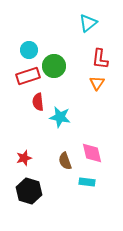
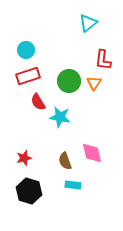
cyan circle: moved 3 px left
red L-shape: moved 3 px right, 1 px down
green circle: moved 15 px right, 15 px down
orange triangle: moved 3 px left
red semicircle: rotated 24 degrees counterclockwise
cyan rectangle: moved 14 px left, 3 px down
